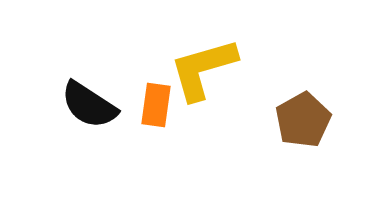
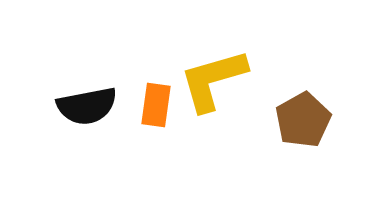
yellow L-shape: moved 10 px right, 11 px down
black semicircle: moved 2 px left, 1 px down; rotated 44 degrees counterclockwise
